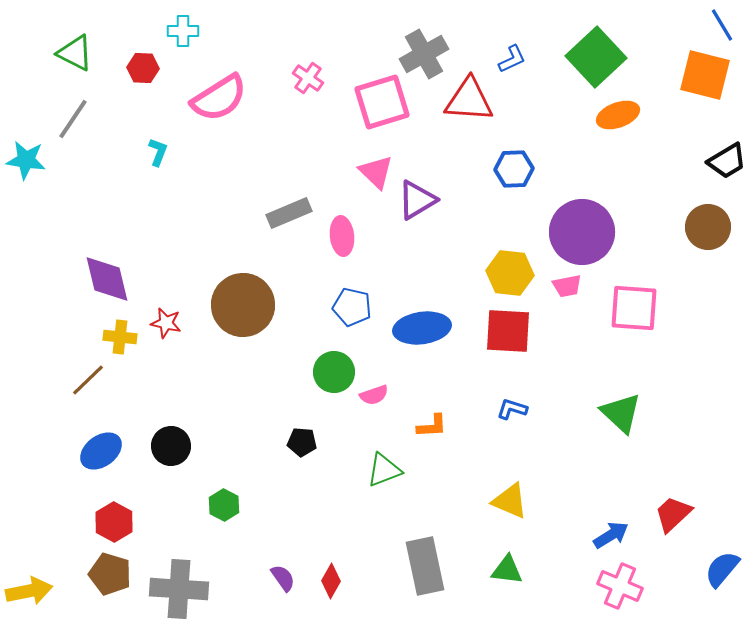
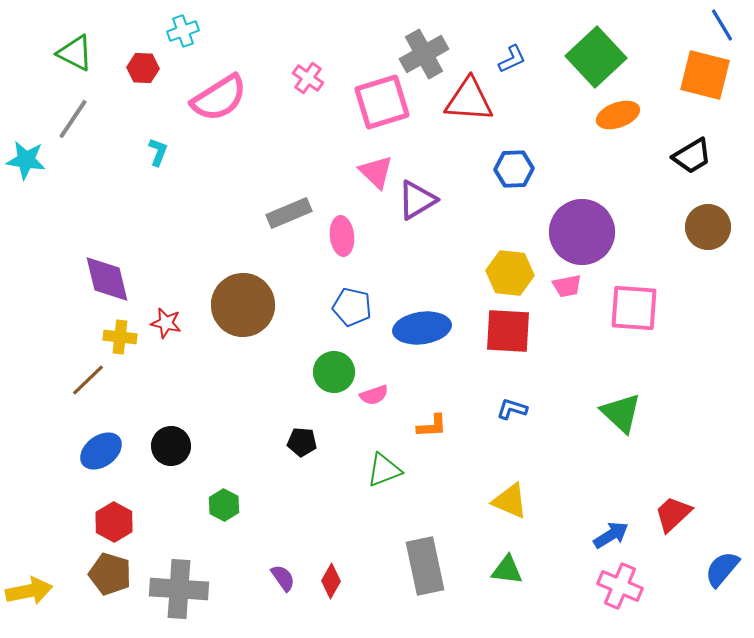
cyan cross at (183, 31): rotated 20 degrees counterclockwise
black trapezoid at (727, 161): moved 35 px left, 5 px up
